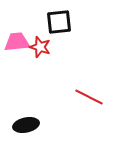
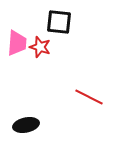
black square: rotated 12 degrees clockwise
pink trapezoid: moved 1 px down; rotated 100 degrees clockwise
